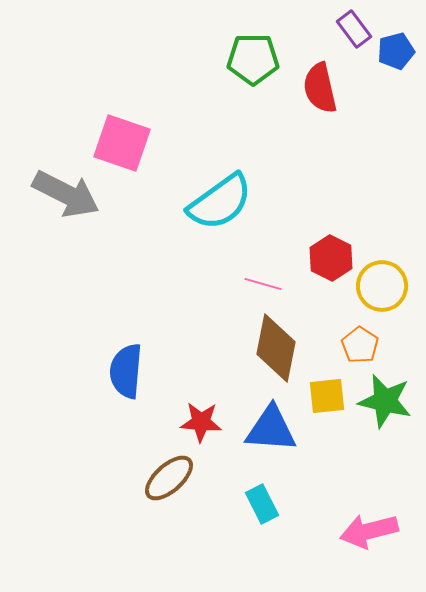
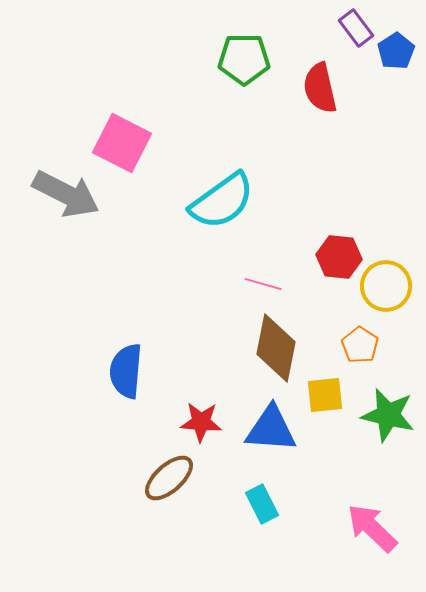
purple rectangle: moved 2 px right, 1 px up
blue pentagon: rotated 18 degrees counterclockwise
green pentagon: moved 9 px left
pink square: rotated 8 degrees clockwise
cyan semicircle: moved 2 px right, 1 px up
red hexagon: moved 8 px right, 1 px up; rotated 21 degrees counterclockwise
yellow circle: moved 4 px right
yellow square: moved 2 px left, 1 px up
green star: moved 3 px right, 14 px down
pink arrow: moved 3 px right, 3 px up; rotated 58 degrees clockwise
